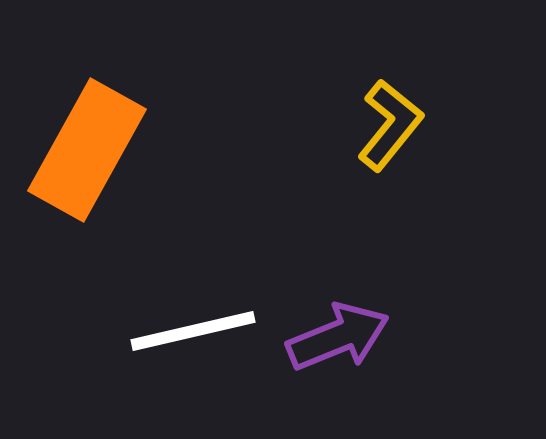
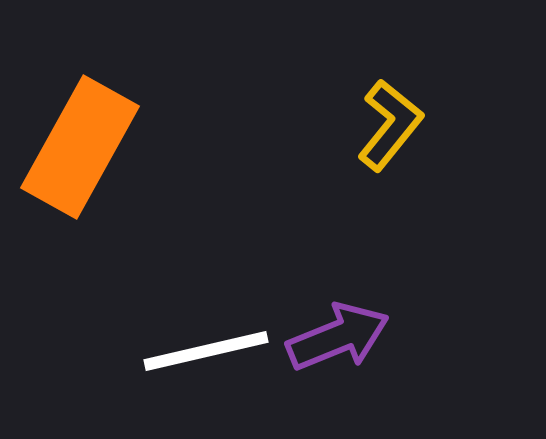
orange rectangle: moved 7 px left, 3 px up
white line: moved 13 px right, 20 px down
